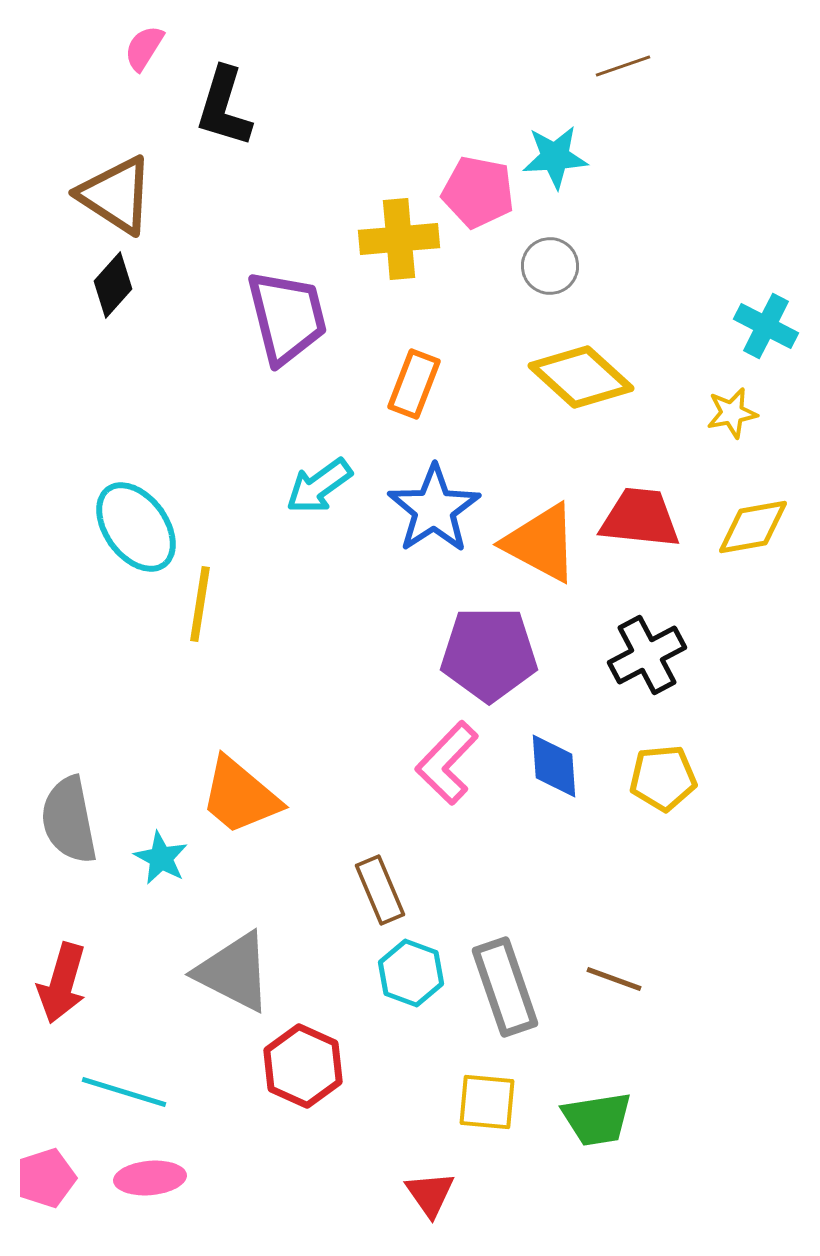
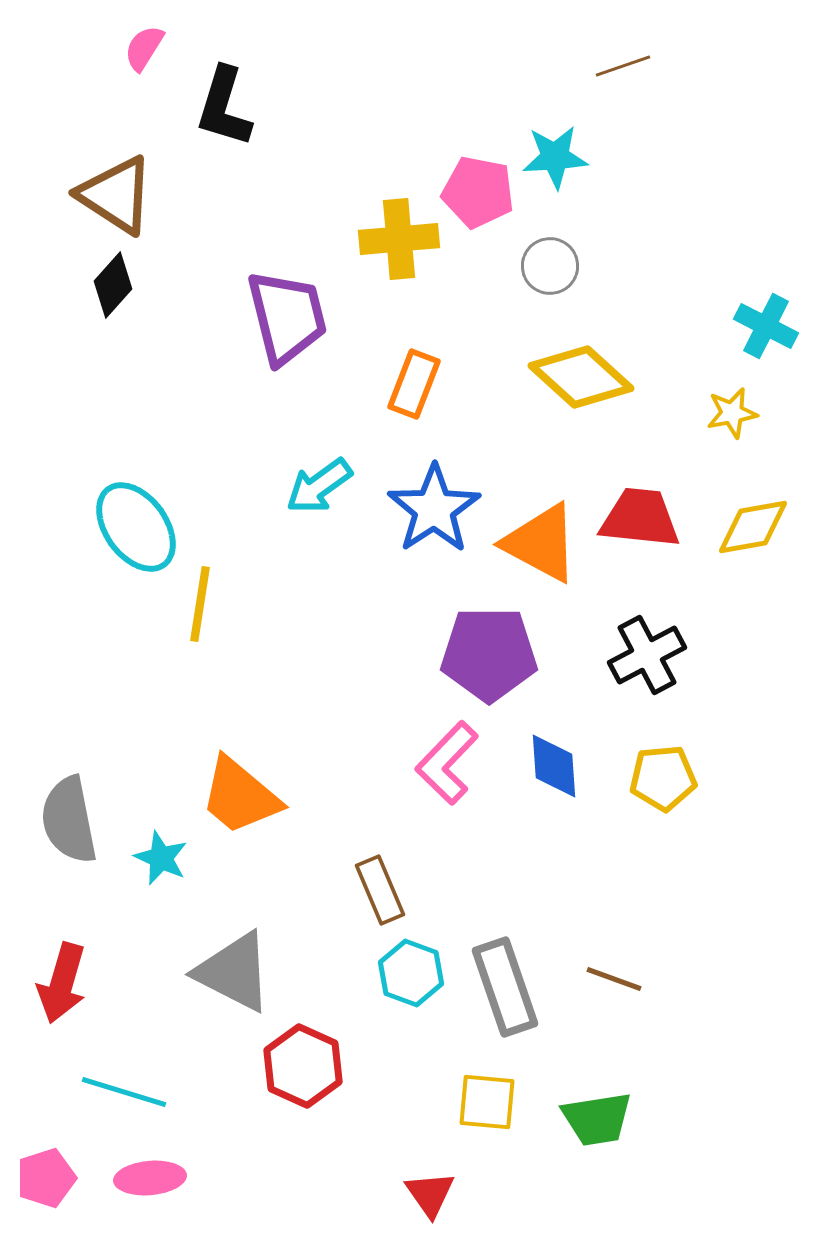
cyan star at (161, 858): rotated 4 degrees counterclockwise
